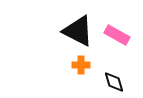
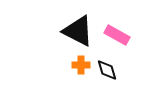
black diamond: moved 7 px left, 12 px up
